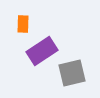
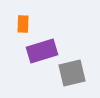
purple rectangle: rotated 16 degrees clockwise
